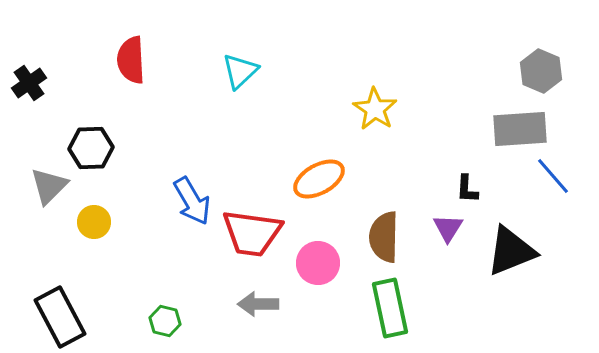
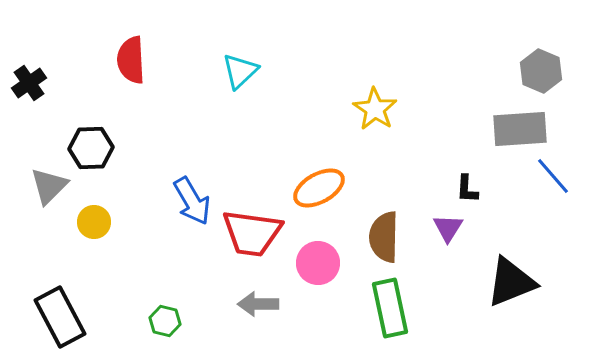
orange ellipse: moved 9 px down
black triangle: moved 31 px down
